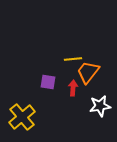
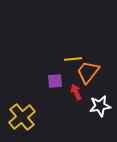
purple square: moved 7 px right, 1 px up; rotated 14 degrees counterclockwise
red arrow: moved 3 px right, 4 px down; rotated 28 degrees counterclockwise
